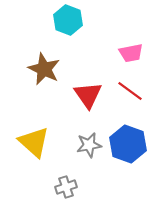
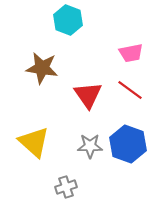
brown star: moved 2 px left, 1 px up; rotated 16 degrees counterclockwise
red line: moved 1 px up
gray star: moved 1 px right, 1 px down; rotated 10 degrees clockwise
